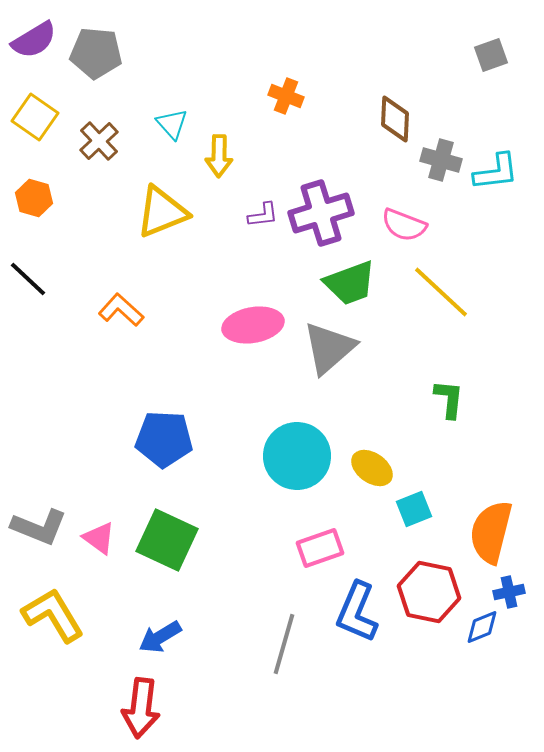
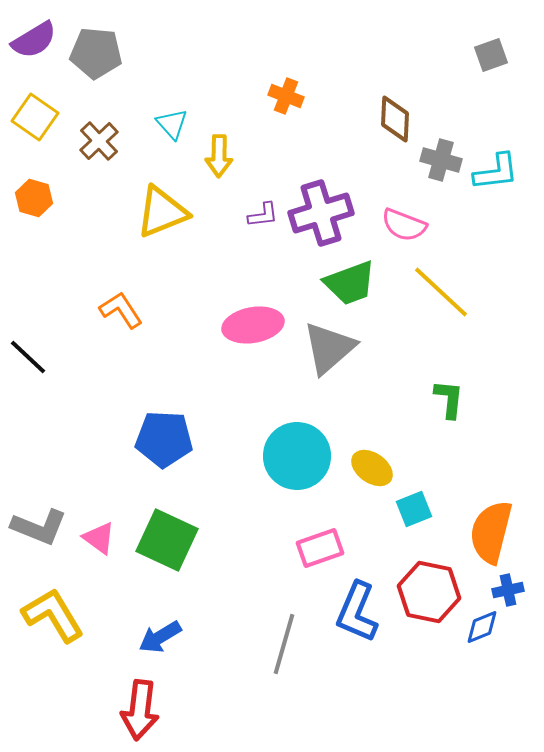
black line: moved 78 px down
orange L-shape: rotated 15 degrees clockwise
blue cross: moved 1 px left, 2 px up
red arrow: moved 1 px left, 2 px down
